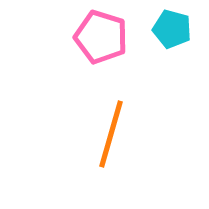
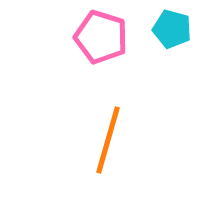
orange line: moved 3 px left, 6 px down
